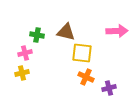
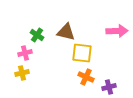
green cross: rotated 24 degrees clockwise
purple cross: moved 1 px up
